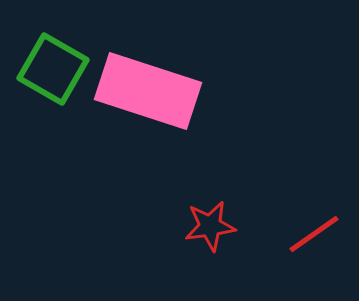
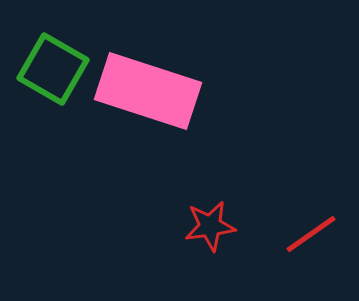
red line: moved 3 px left
